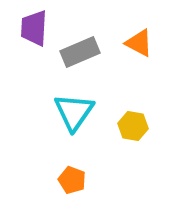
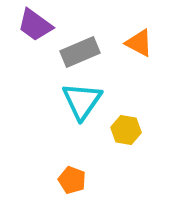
purple trapezoid: moved 1 px right, 3 px up; rotated 57 degrees counterclockwise
cyan triangle: moved 8 px right, 11 px up
yellow hexagon: moved 7 px left, 4 px down
